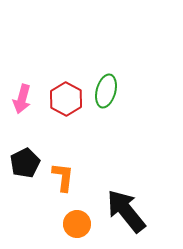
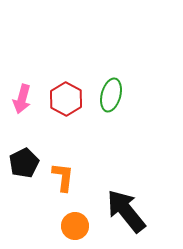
green ellipse: moved 5 px right, 4 px down
black pentagon: moved 1 px left
orange circle: moved 2 px left, 2 px down
